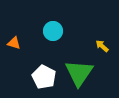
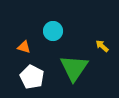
orange triangle: moved 10 px right, 4 px down
green triangle: moved 5 px left, 5 px up
white pentagon: moved 12 px left
